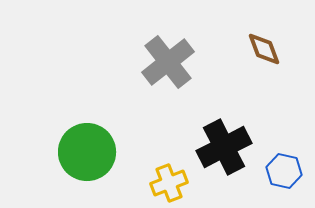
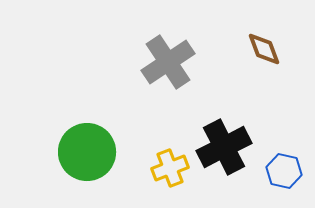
gray cross: rotated 4 degrees clockwise
yellow cross: moved 1 px right, 15 px up
